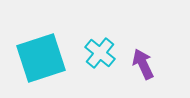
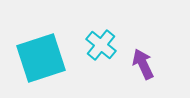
cyan cross: moved 1 px right, 8 px up
